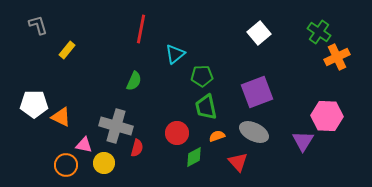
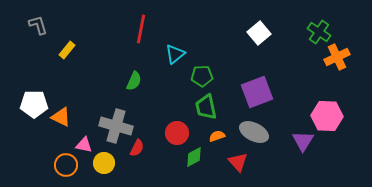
red semicircle: rotated 12 degrees clockwise
